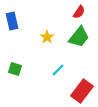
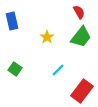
red semicircle: rotated 64 degrees counterclockwise
green trapezoid: moved 2 px right
green square: rotated 16 degrees clockwise
